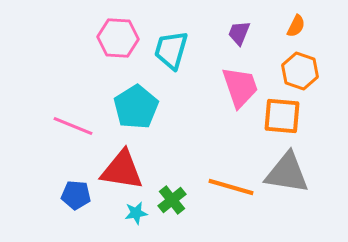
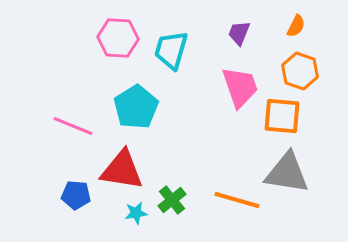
orange line: moved 6 px right, 13 px down
